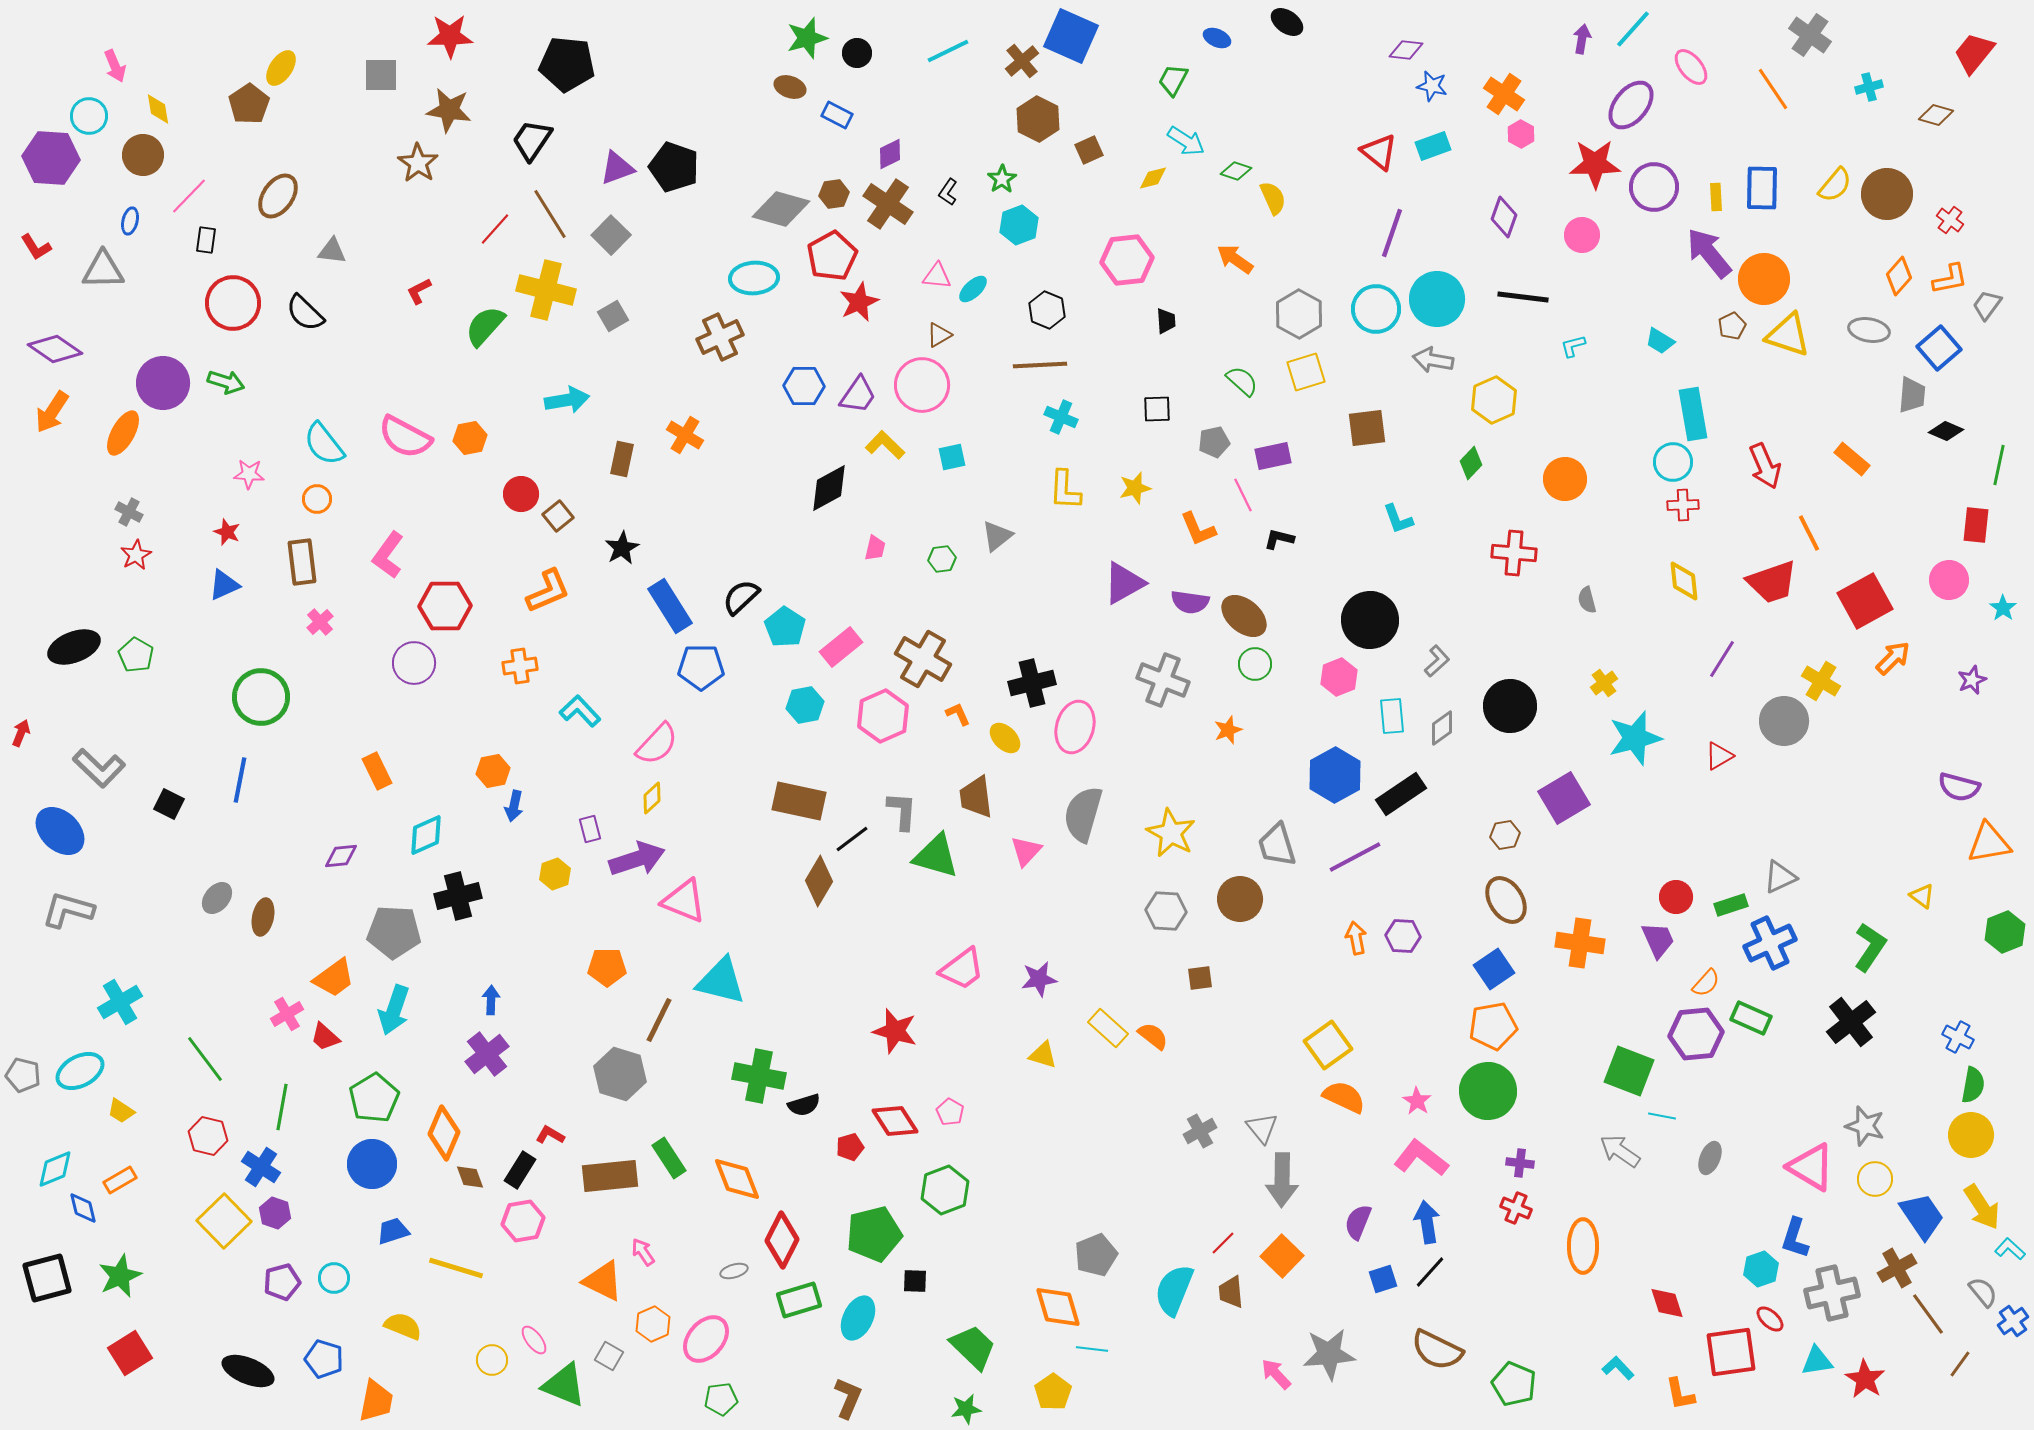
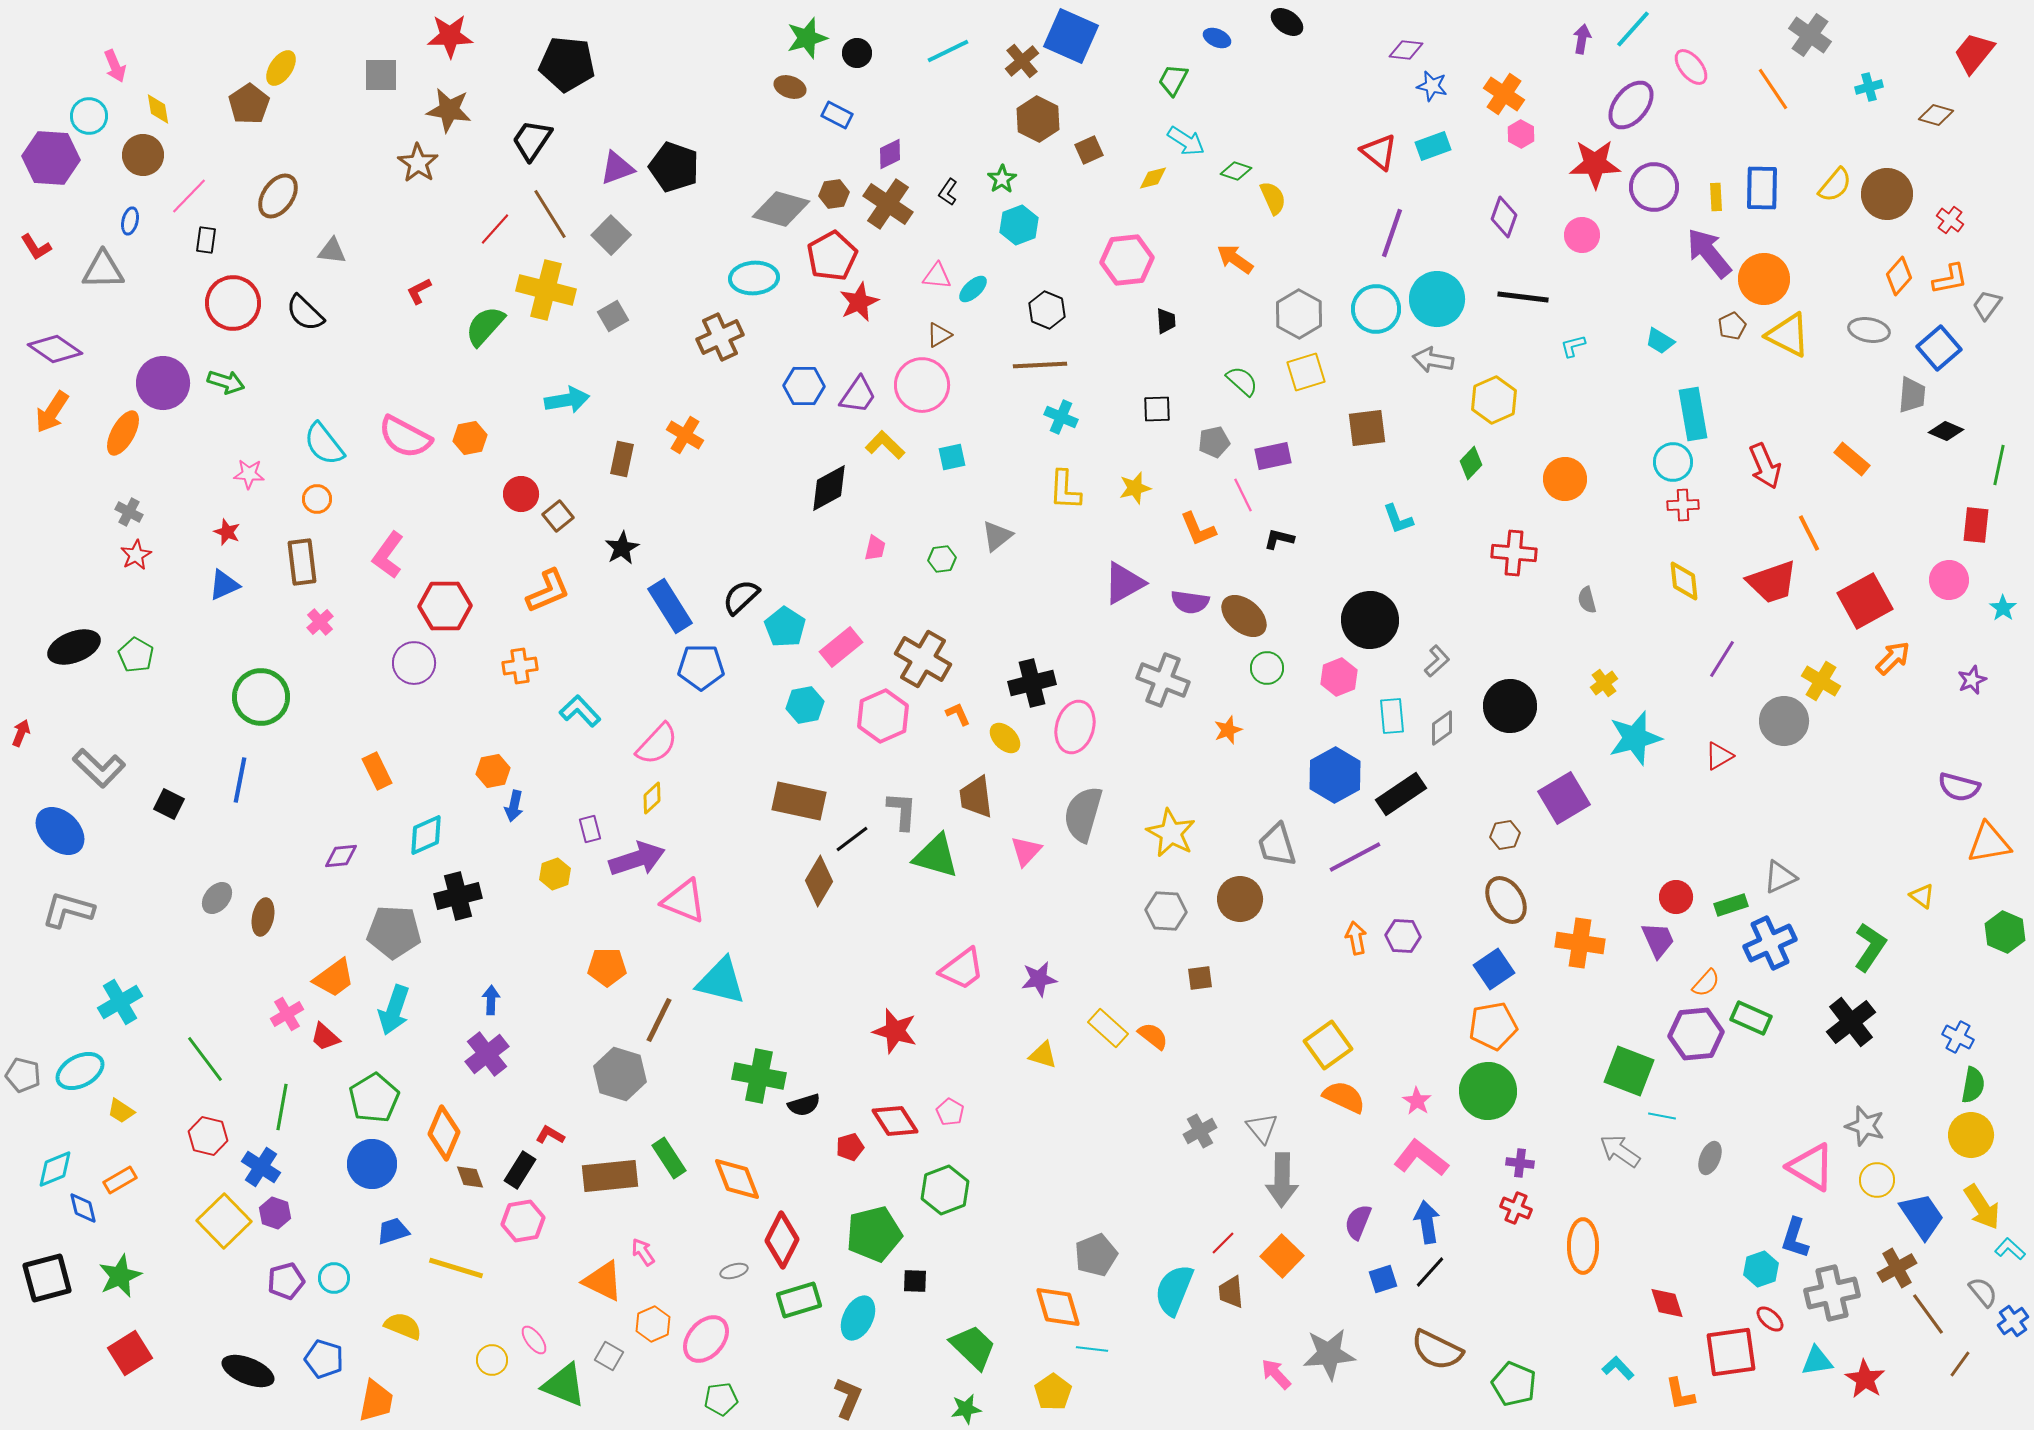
yellow triangle at (1788, 335): rotated 9 degrees clockwise
green circle at (1255, 664): moved 12 px right, 4 px down
green hexagon at (2005, 932): rotated 15 degrees counterclockwise
yellow circle at (1875, 1179): moved 2 px right, 1 px down
purple pentagon at (282, 1282): moved 4 px right, 1 px up
